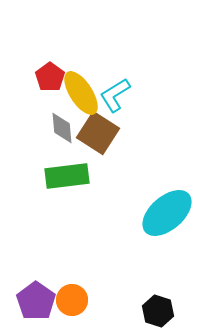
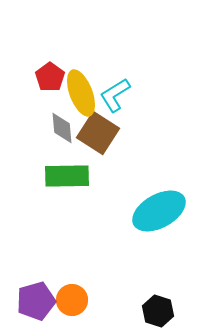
yellow ellipse: rotated 12 degrees clockwise
green rectangle: rotated 6 degrees clockwise
cyan ellipse: moved 8 px left, 2 px up; rotated 12 degrees clockwise
purple pentagon: rotated 21 degrees clockwise
